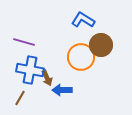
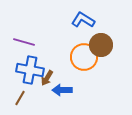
orange circle: moved 3 px right
brown arrow: rotated 56 degrees clockwise
